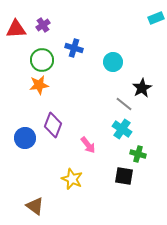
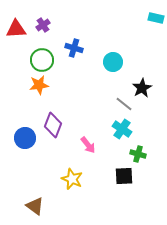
cyan rectangle: rotated 35 degrees clockwise
black square: rotated 12 degrees counterclockwise
